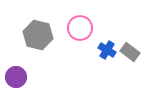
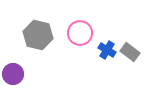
pink circle: moved 5 px down
purple circle: moved 3 px left, 3 px up
